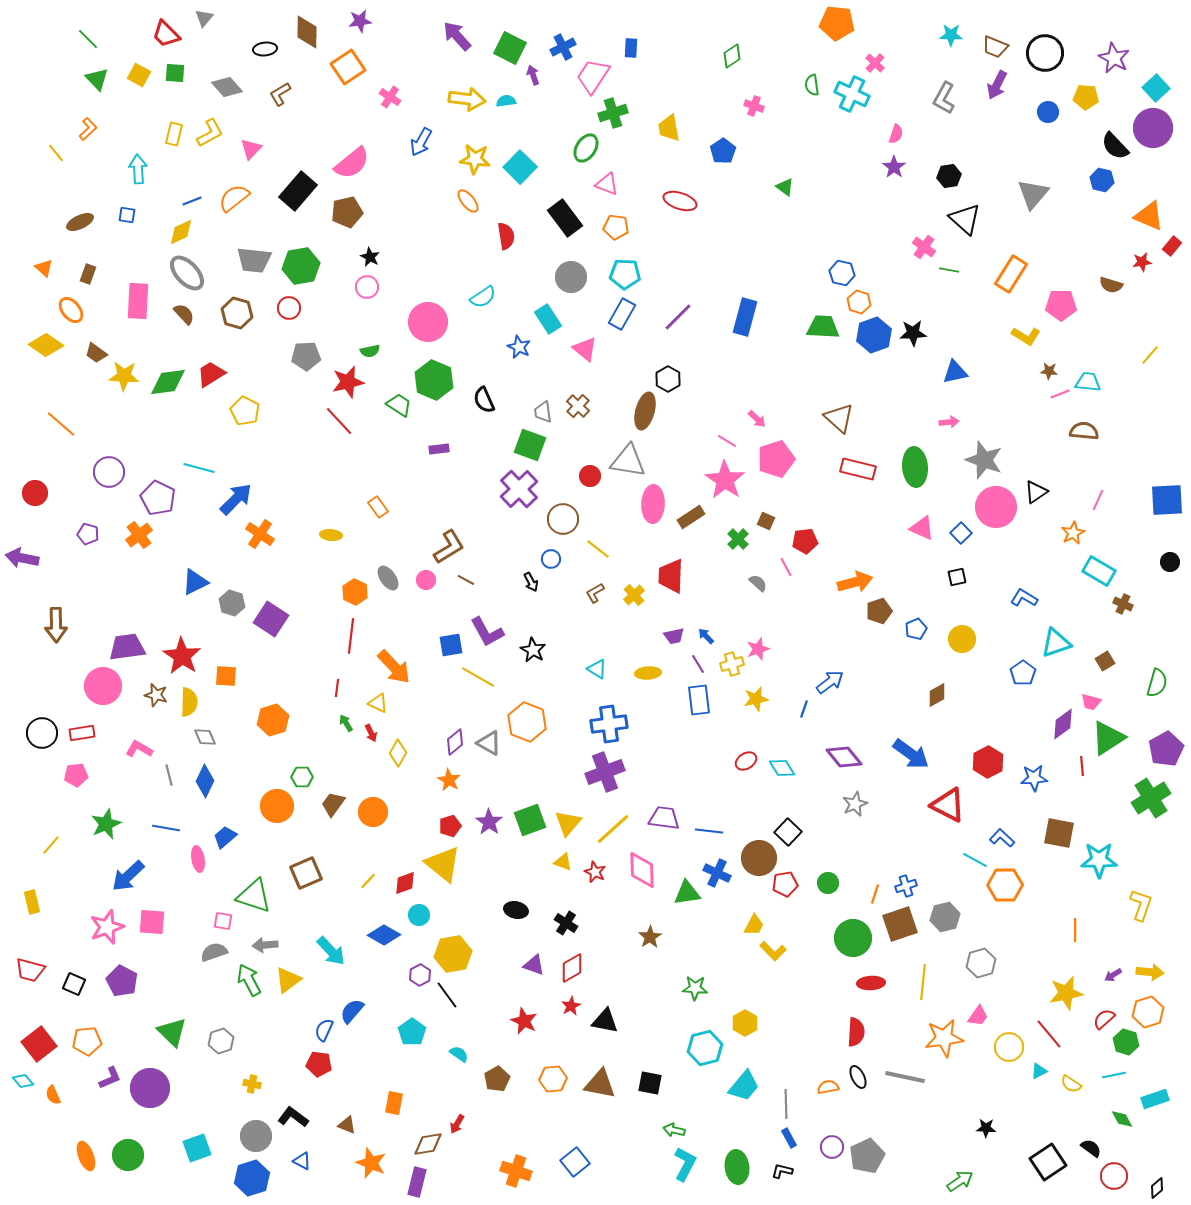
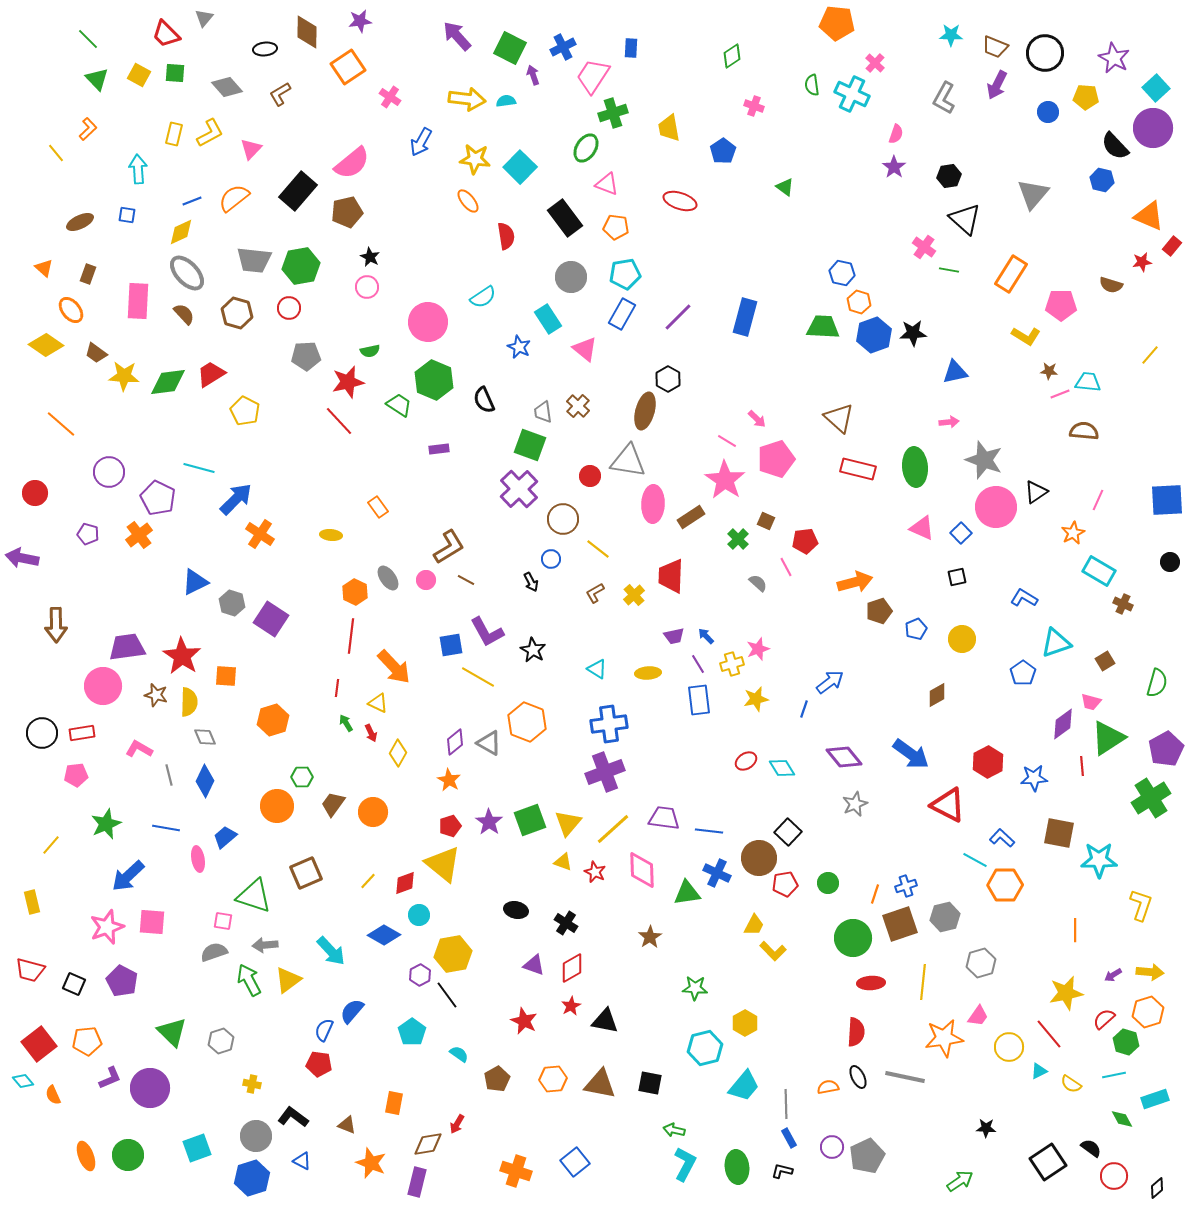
cyan pentagon at (625, 274): rotated 12 degrees counterclockwise
